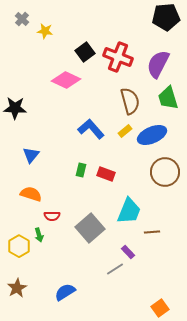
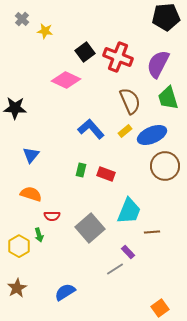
brown semicircle: rotated 8 degrees counterclockwise
brown circle: moved 6 px up
